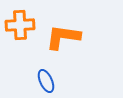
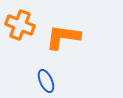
orange cross: rotated 24 degrees clockwise
